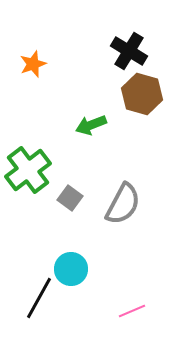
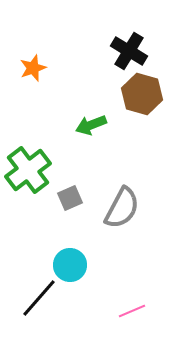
orange star: moved 4 px down
gray square: rotated 30 degrees clockwise
gray semicircle: moved 1 px left, 4 px down
cyan circle: moved 1 px left, 4 px up
black line: rotated 12 degrees clockwise
